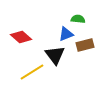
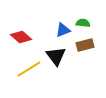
green semicircle: moved 5 px right, 4 px down
blue triangle: moved 3 px left, 4 px up
black triangle: moved 1 px right, 1 px down
yellow line: moved 3 px left, 3 px up
